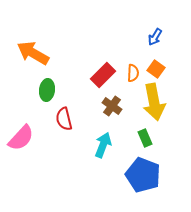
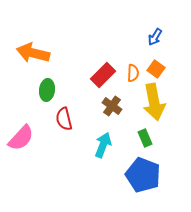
orange arrow: rotated 16 degrees counterclockwise
